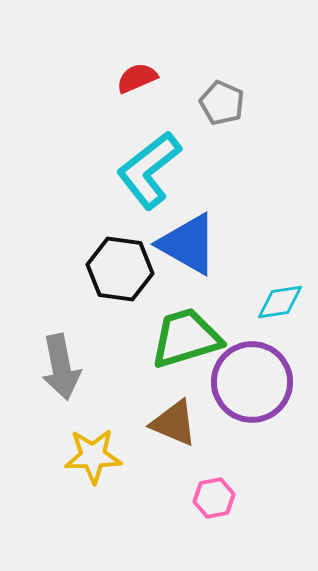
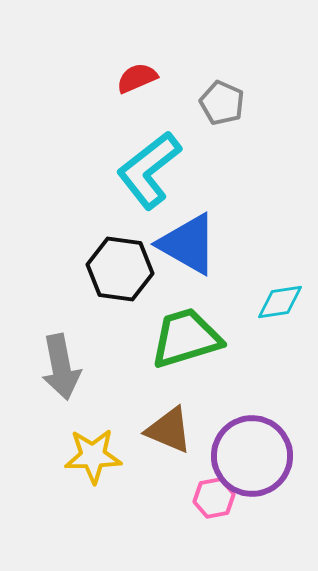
purple circle: moved 74 px down
brown triangle: moved 5 px left, 7 px down
